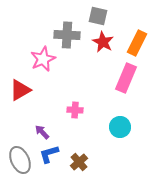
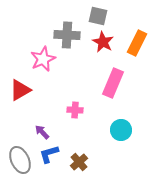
pink rectangle: moved 13 px left, 5 px down
cyan circle: moved 1 px right, 3 px down
